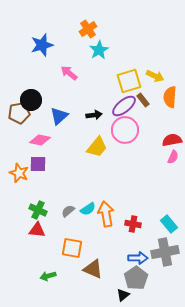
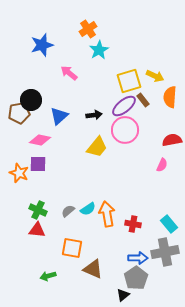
pink semicircle: moved 11 px left, 8 px down
orange arrow: moved 1 px right
